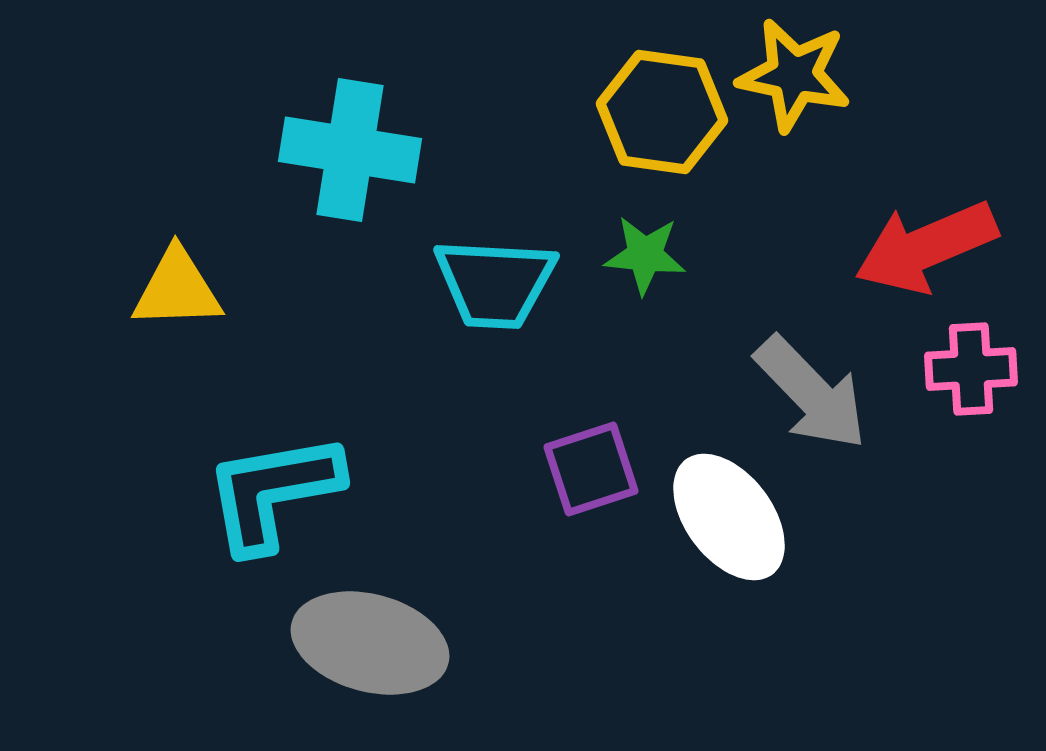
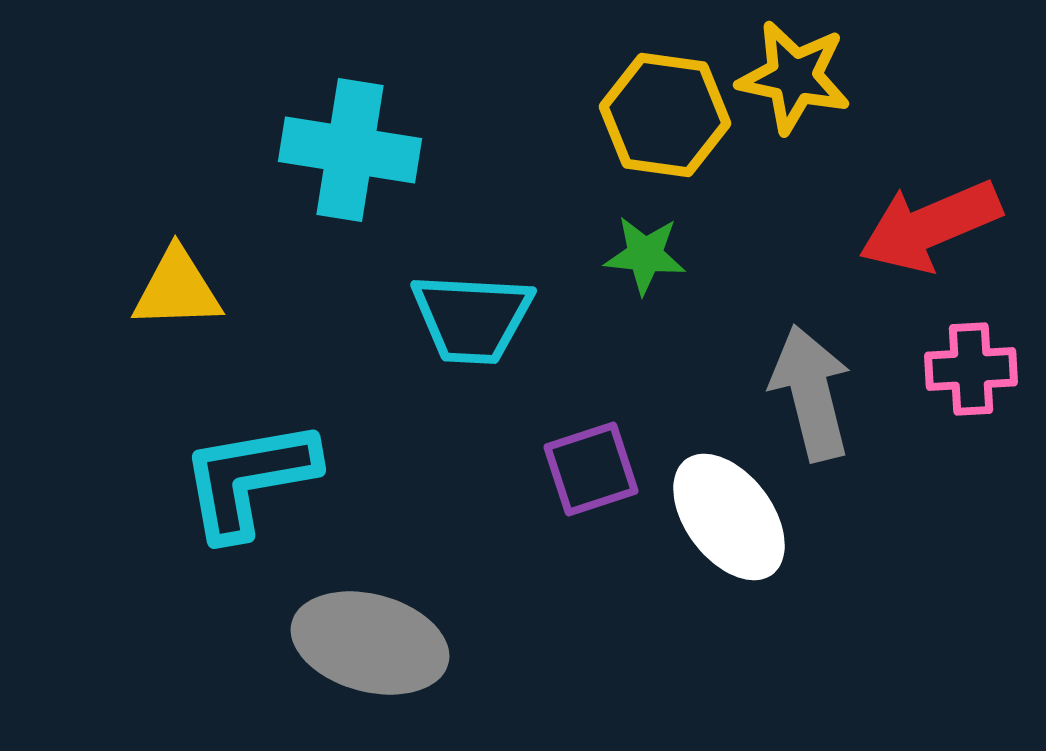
yellow star: moved 2 px down
yellow hexagon: moved 3 px right, 3 px down
red arrow: moved 4 px right, 21 px up
cyan trapezoid: moved 23 px left, 35 px down
gray arrow: rotated 150 degrees counterclockwise
cyan L-shape: moved 24 px left, 13 px up
